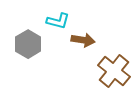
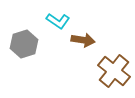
cyan L-shape: rotated 20 degrees clockwise
gray hexagon: moved 4 px left; rotated 12 degrees clockwise
